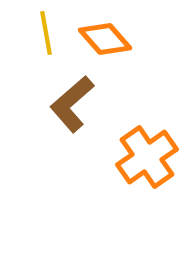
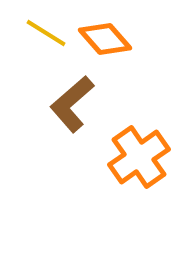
yellow line: rotated 48 degrees counterclockwise
orange cross: moved 8 px left
